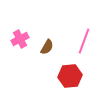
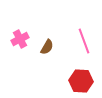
pink line: rotated 40 degrees counterclockwise
red hexagon: moved 11 px right, 5 px down; rotated 10 degrees clockwise
